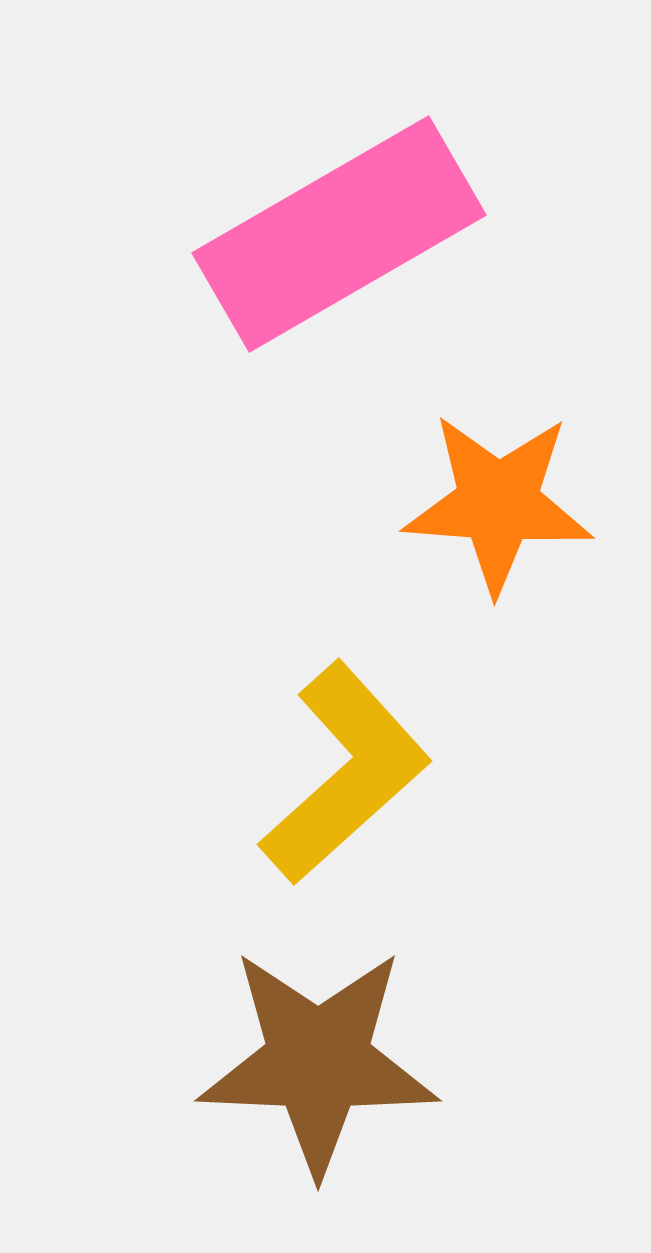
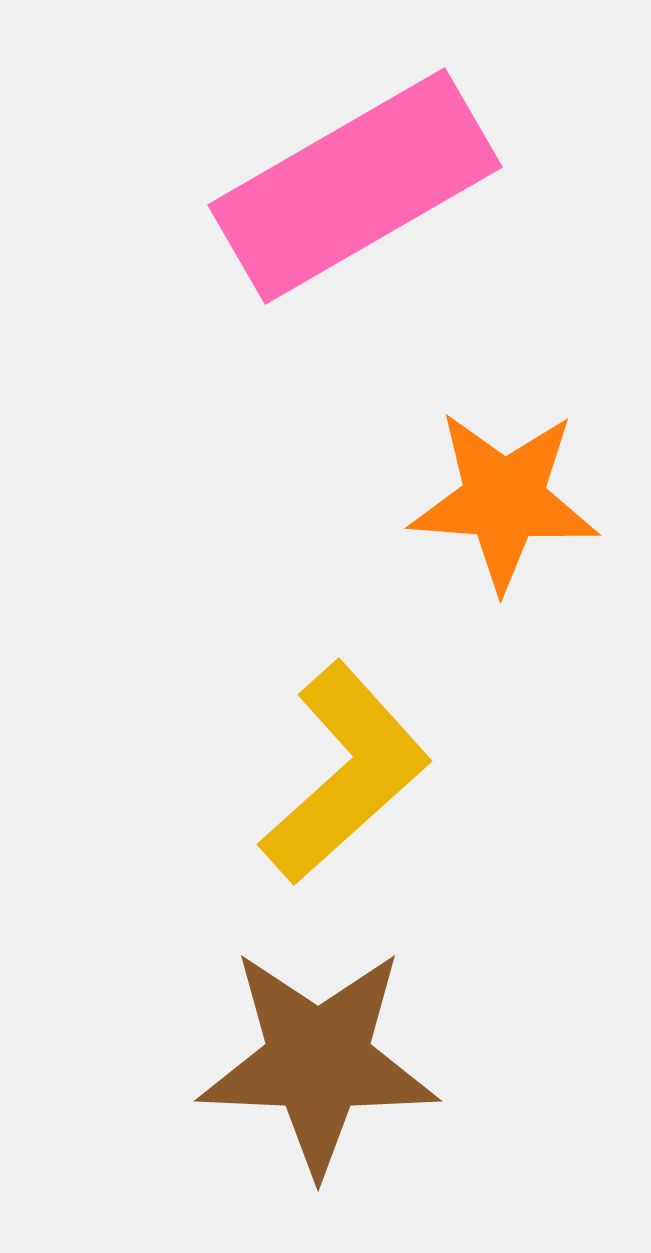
pink rectangle: moved 16 px right, 48 px up
orange star: moved 6 px right, 3 px up
